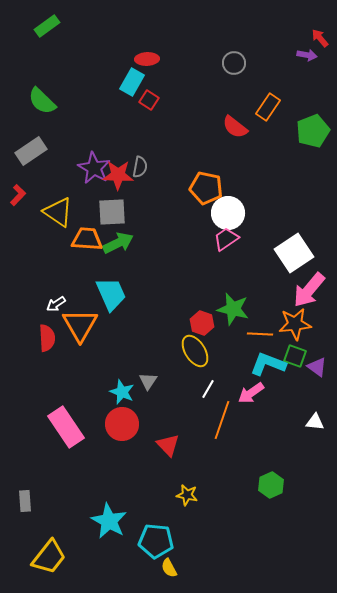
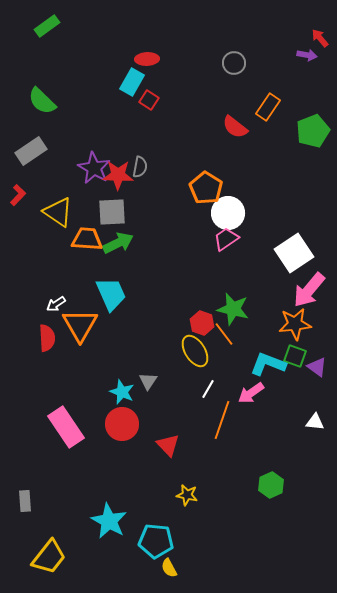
orange pentagon at (206, 188): rotated 20 degrees clockwise
orange line at (260, 334): moved 36 px left; rotated 50 degrees clockwise
